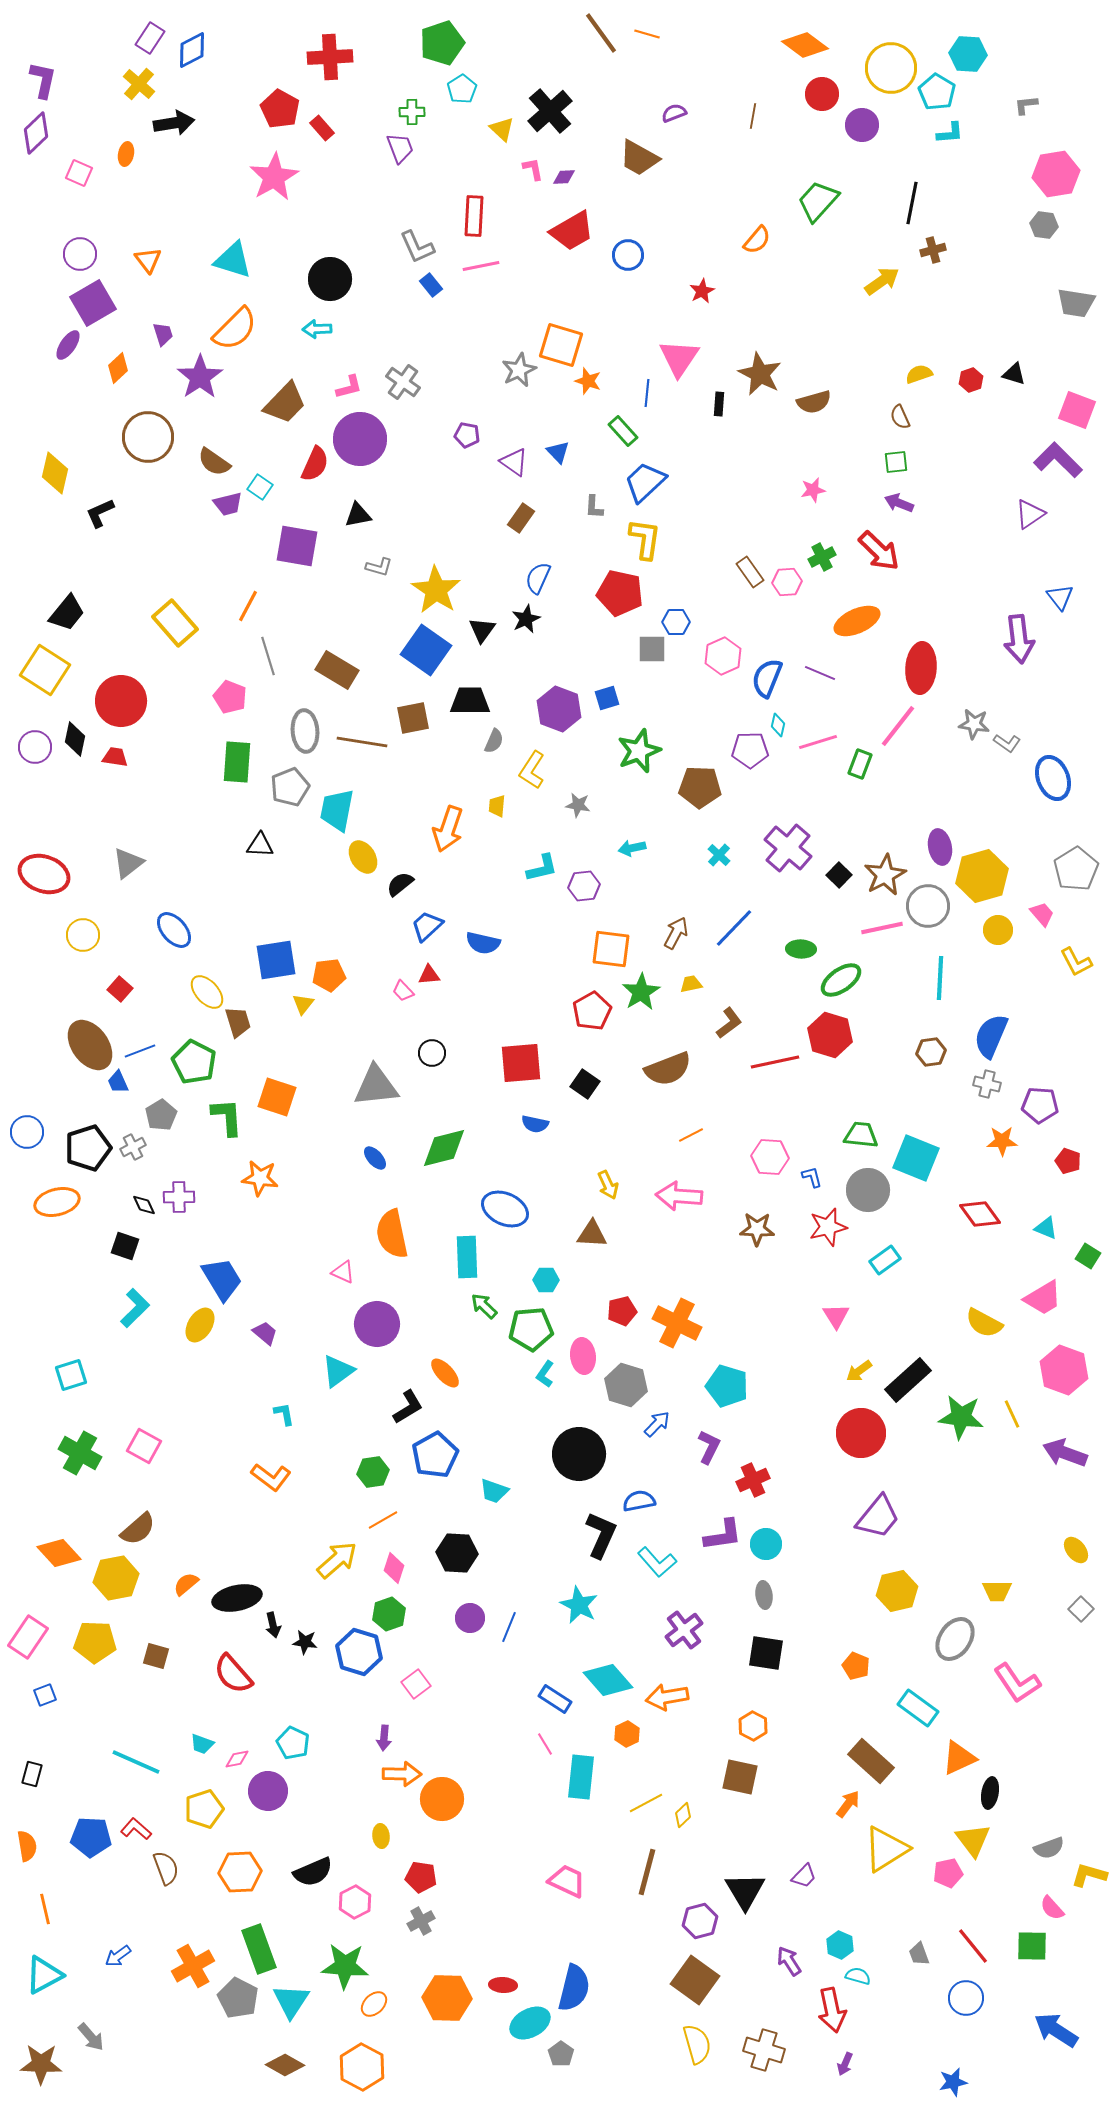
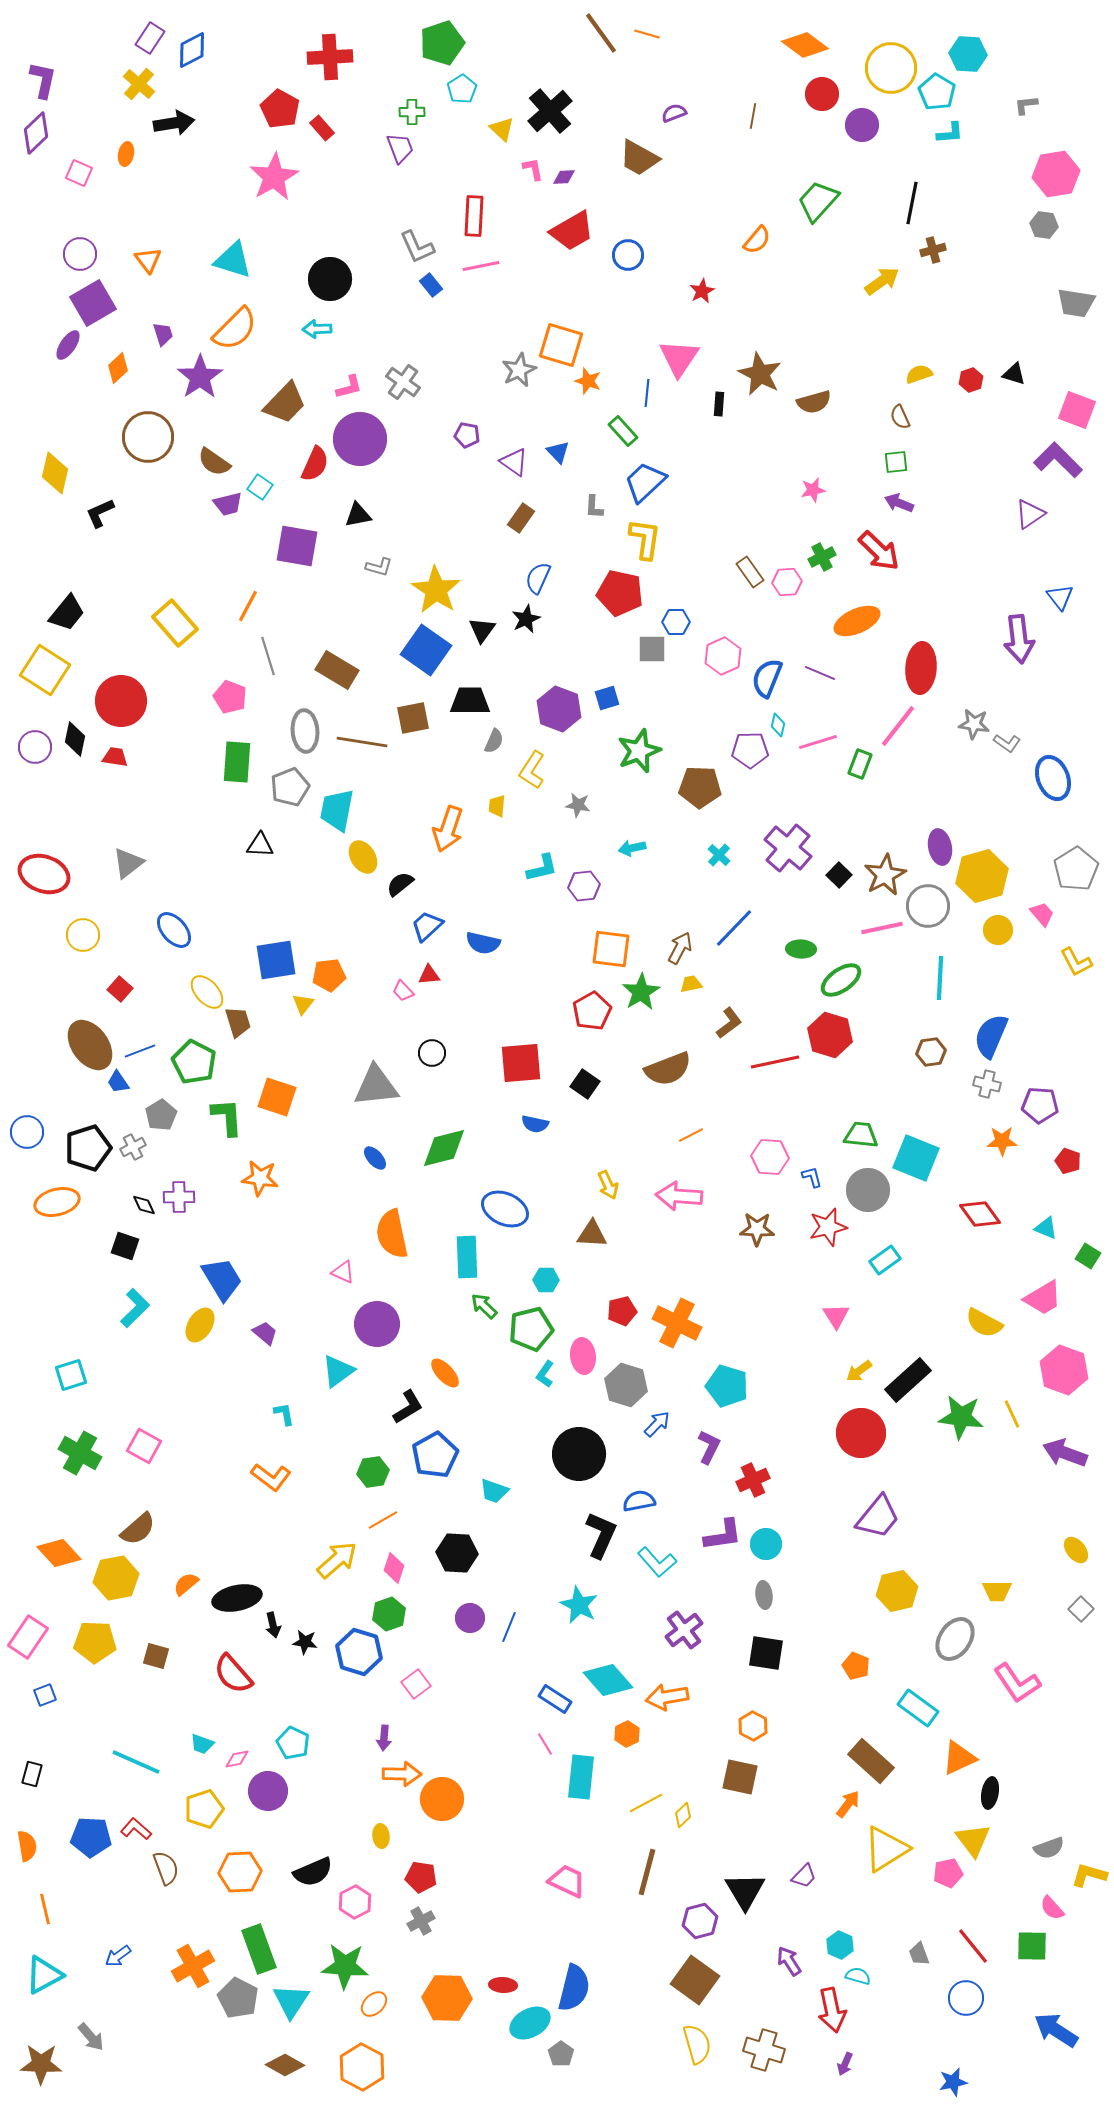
brown arrow at (676, 933): moved 4 px right, 15 px down
blue trapezoid at (118, 1082): rotated 10 degrees counterclockwise
green pentagon at (531, 1329): rotated 9 degrees counterclockwise
